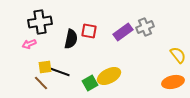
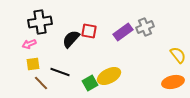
black semicircle: rotated 150 degrees counterclockwise
yellow square: moved 12 px left, 3 px up
